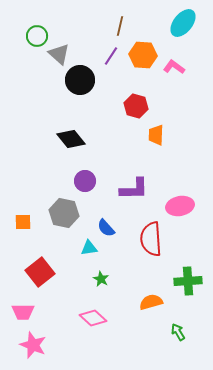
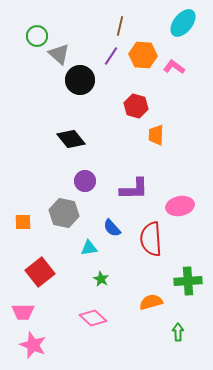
blue semicircle: moved 6 px right
green arrow: rotated 30 degrees clockwise
